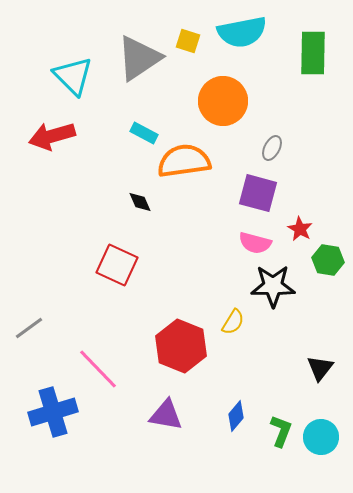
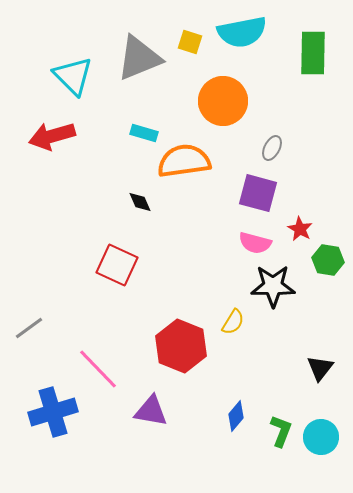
yellow square: moved 2 px right, 1 px down
gray triangle: rotated 12 degrees clockwise
cyan rectangle: rotated 12 degrees counterclockwise
purple triangle: moved 15 px left, 4 px up
